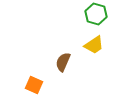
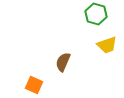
yellow trapezoid: moved 13 px right; rotated 15 degrees clockwise
